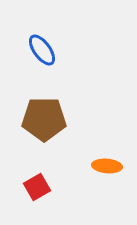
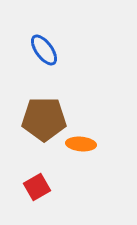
blue ellipse: moved 2 px right
orange ellipse: moved 26 px left, 22 px up
